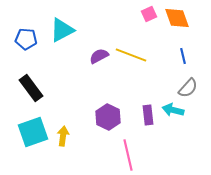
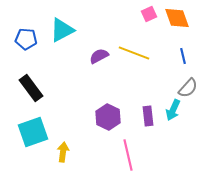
yellow line: moved 3 px right, 2 px up
cyan arrow: rotated 80 degrees counterclockwise
purple rectangle: moved 1 px down
yellow arrow: moved 16 px down
